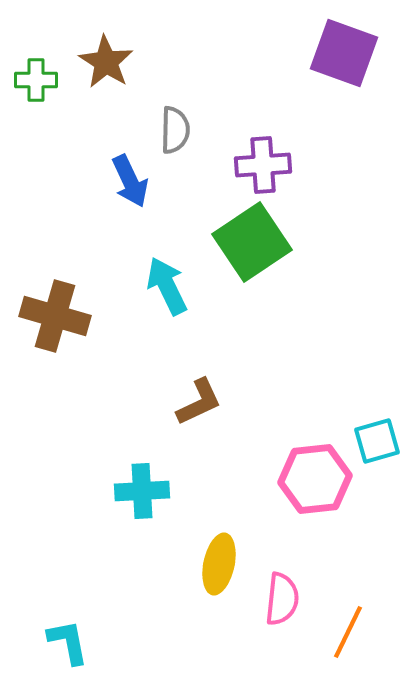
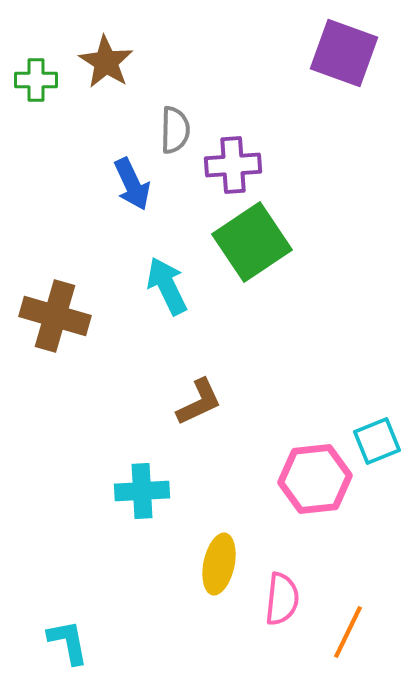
purple cross: moved 30 px left
blue arrow: moved 2 px right, 3 px down
cyan square: rotated 6 degrees counterclockwise
